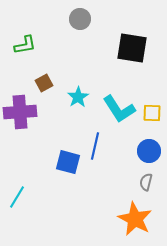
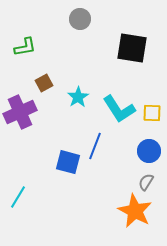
green L-shape: moved 2 px down
purple cross: rotated 20 degrees counterclockwise
blue line: rotated 8 degrees clockwise
gray semicircle: rotated 18 degrees clockwise
cyan line: moved 1 px right
orange star: moved 8 px up
